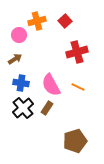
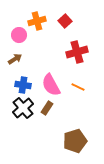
blue cross: moved 2 px right, 2 px down
